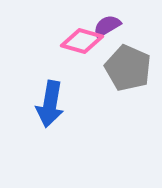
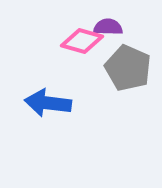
purple semicircle: moved 1 px right, 1 px down; rotated 32 degrees clockwise
blue arrow: moved 2 px left, 1 px up; rotated 87 degrees clockwise
